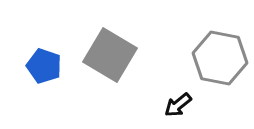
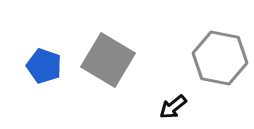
gray square: moved 2 px left, 5 px down
black arrow: moved 5 px left, 2 px down
